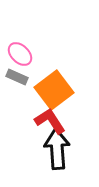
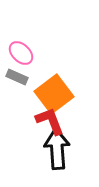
pink ellipse: moved 1 px right, 1 px up
orange square: moved 4 px down
red L-shape: rotated 12 degrees clockwise
